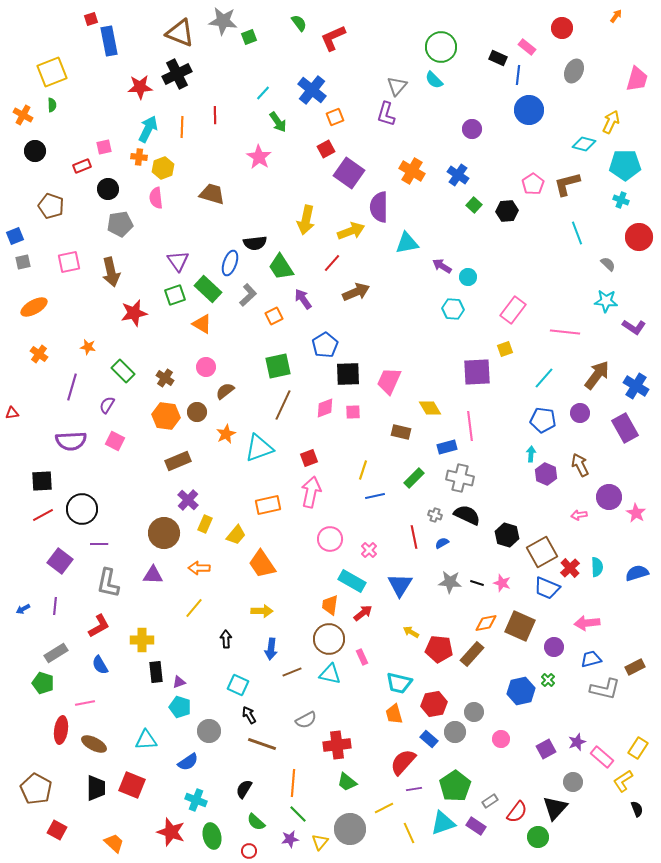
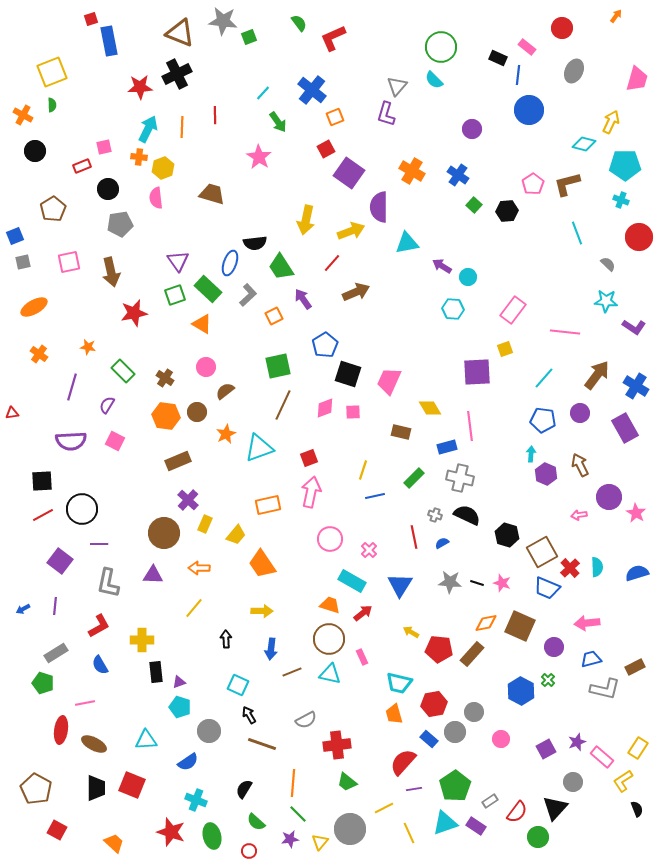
brown pentagon at (51, 206): moved 2 px right, 3 px down; rotated 20 degrees clockwise
black square at (348, 374): rotated 20 degrees clockwise
orange trapezoid at (330, 605): rotated 100 degrees clockwise
blue hexagon at (521, 691): rotated 20 degrees counterclockwise
cyan triangle at (443, 823): moved 2 px right
